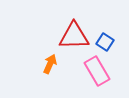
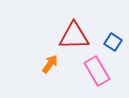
blue square: moved 8 px right
orange arrow: rotated 12 degrees clockwise
